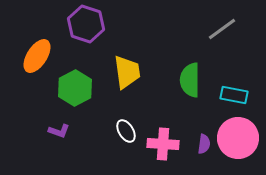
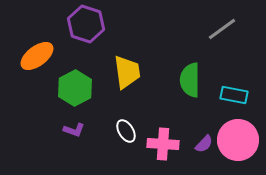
orange ellipse: rotated 20 degrees clockwise
purple L-shape: moved 15 px right, 1 px up
pink circle: moved 2 px down
purple semicircle: rotated 36 degrees clockwise
